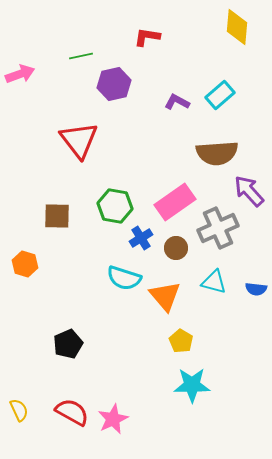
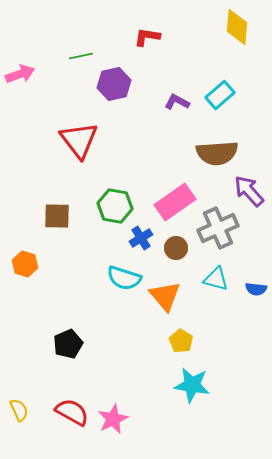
cyan triangle: moved 2 px right, 3 px up
cyan star: rotated 9 degrees clockwise
